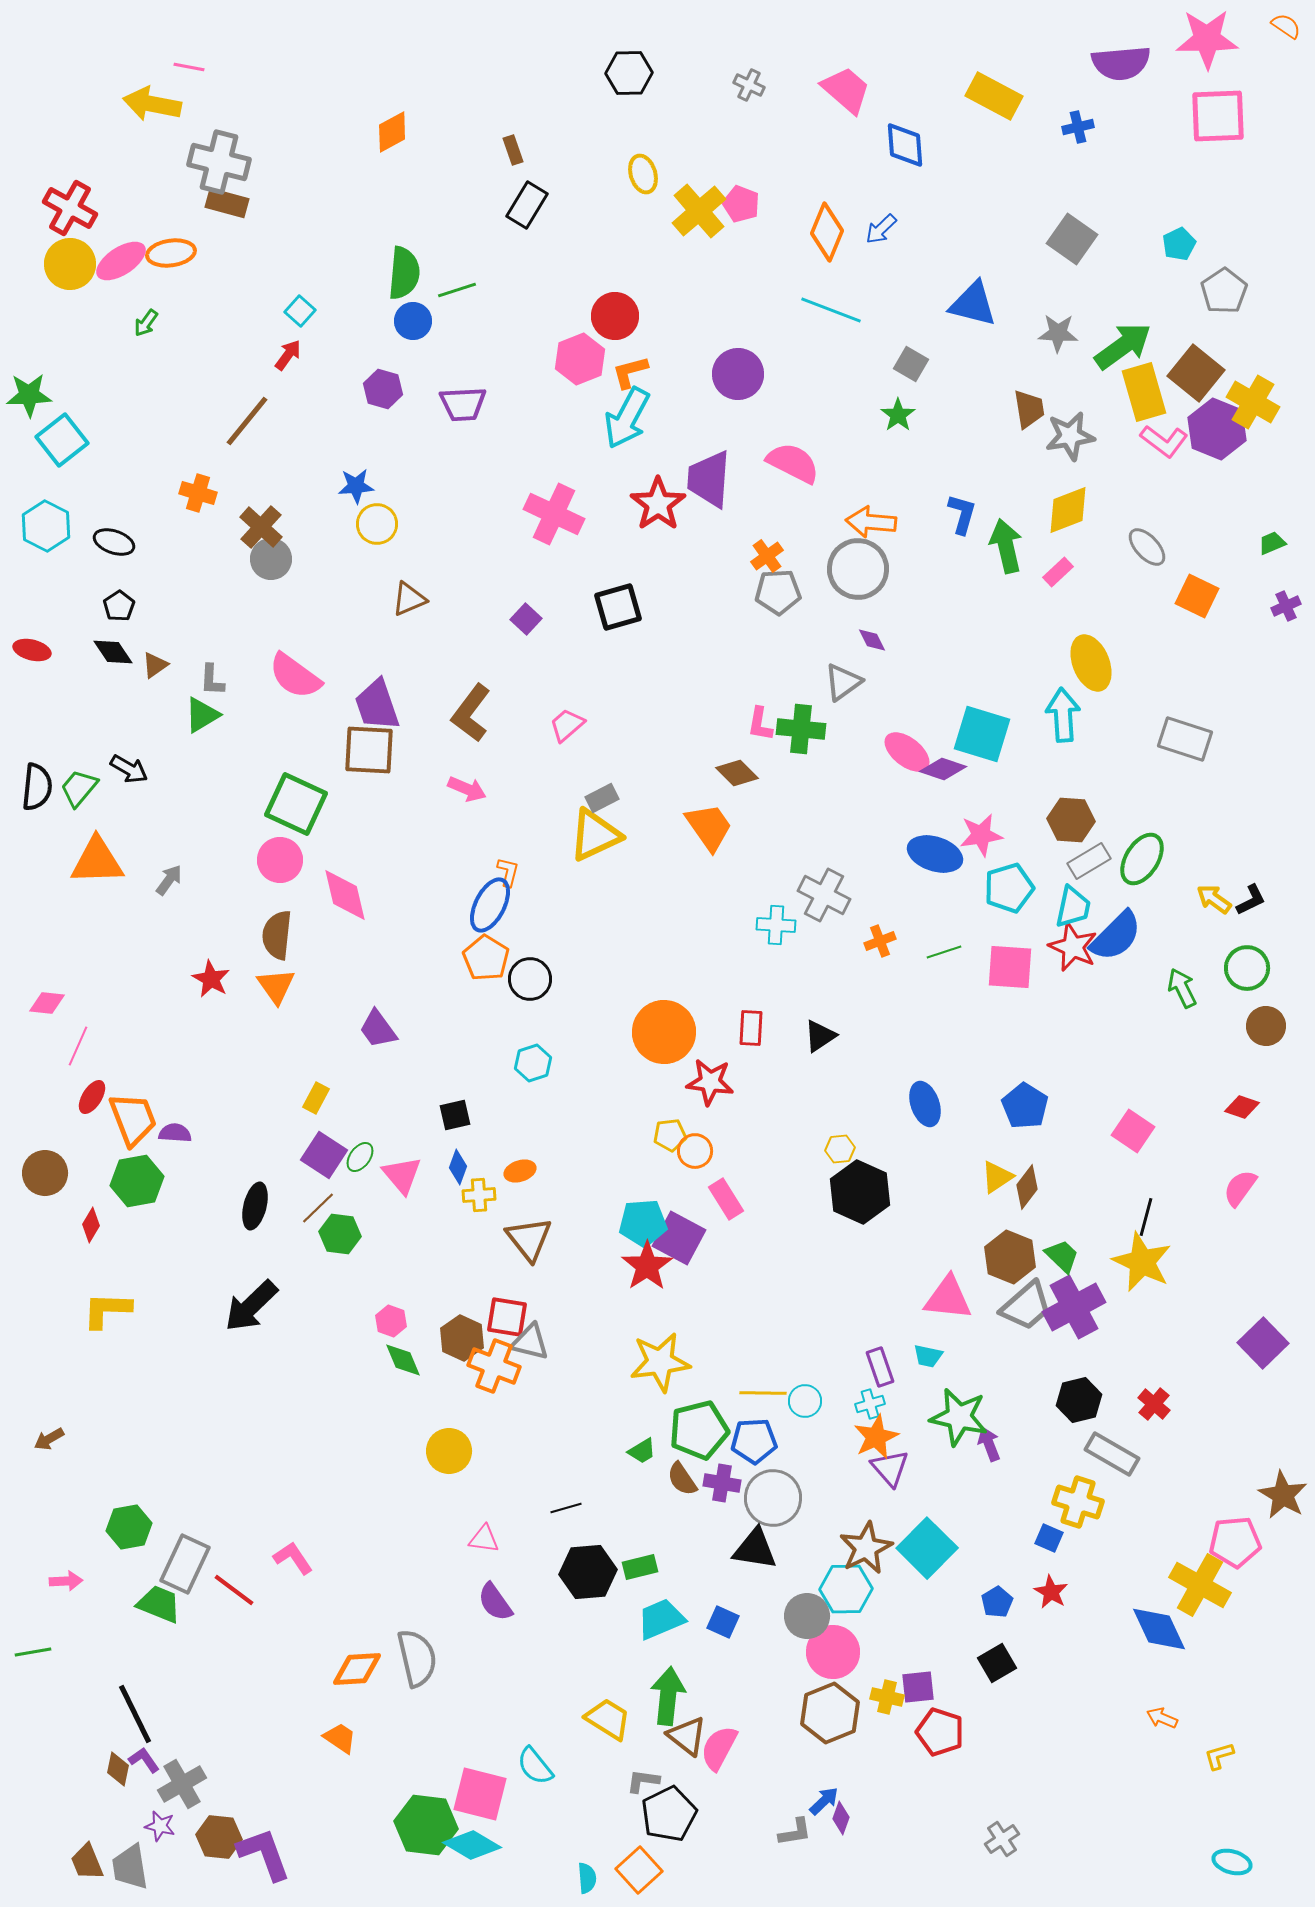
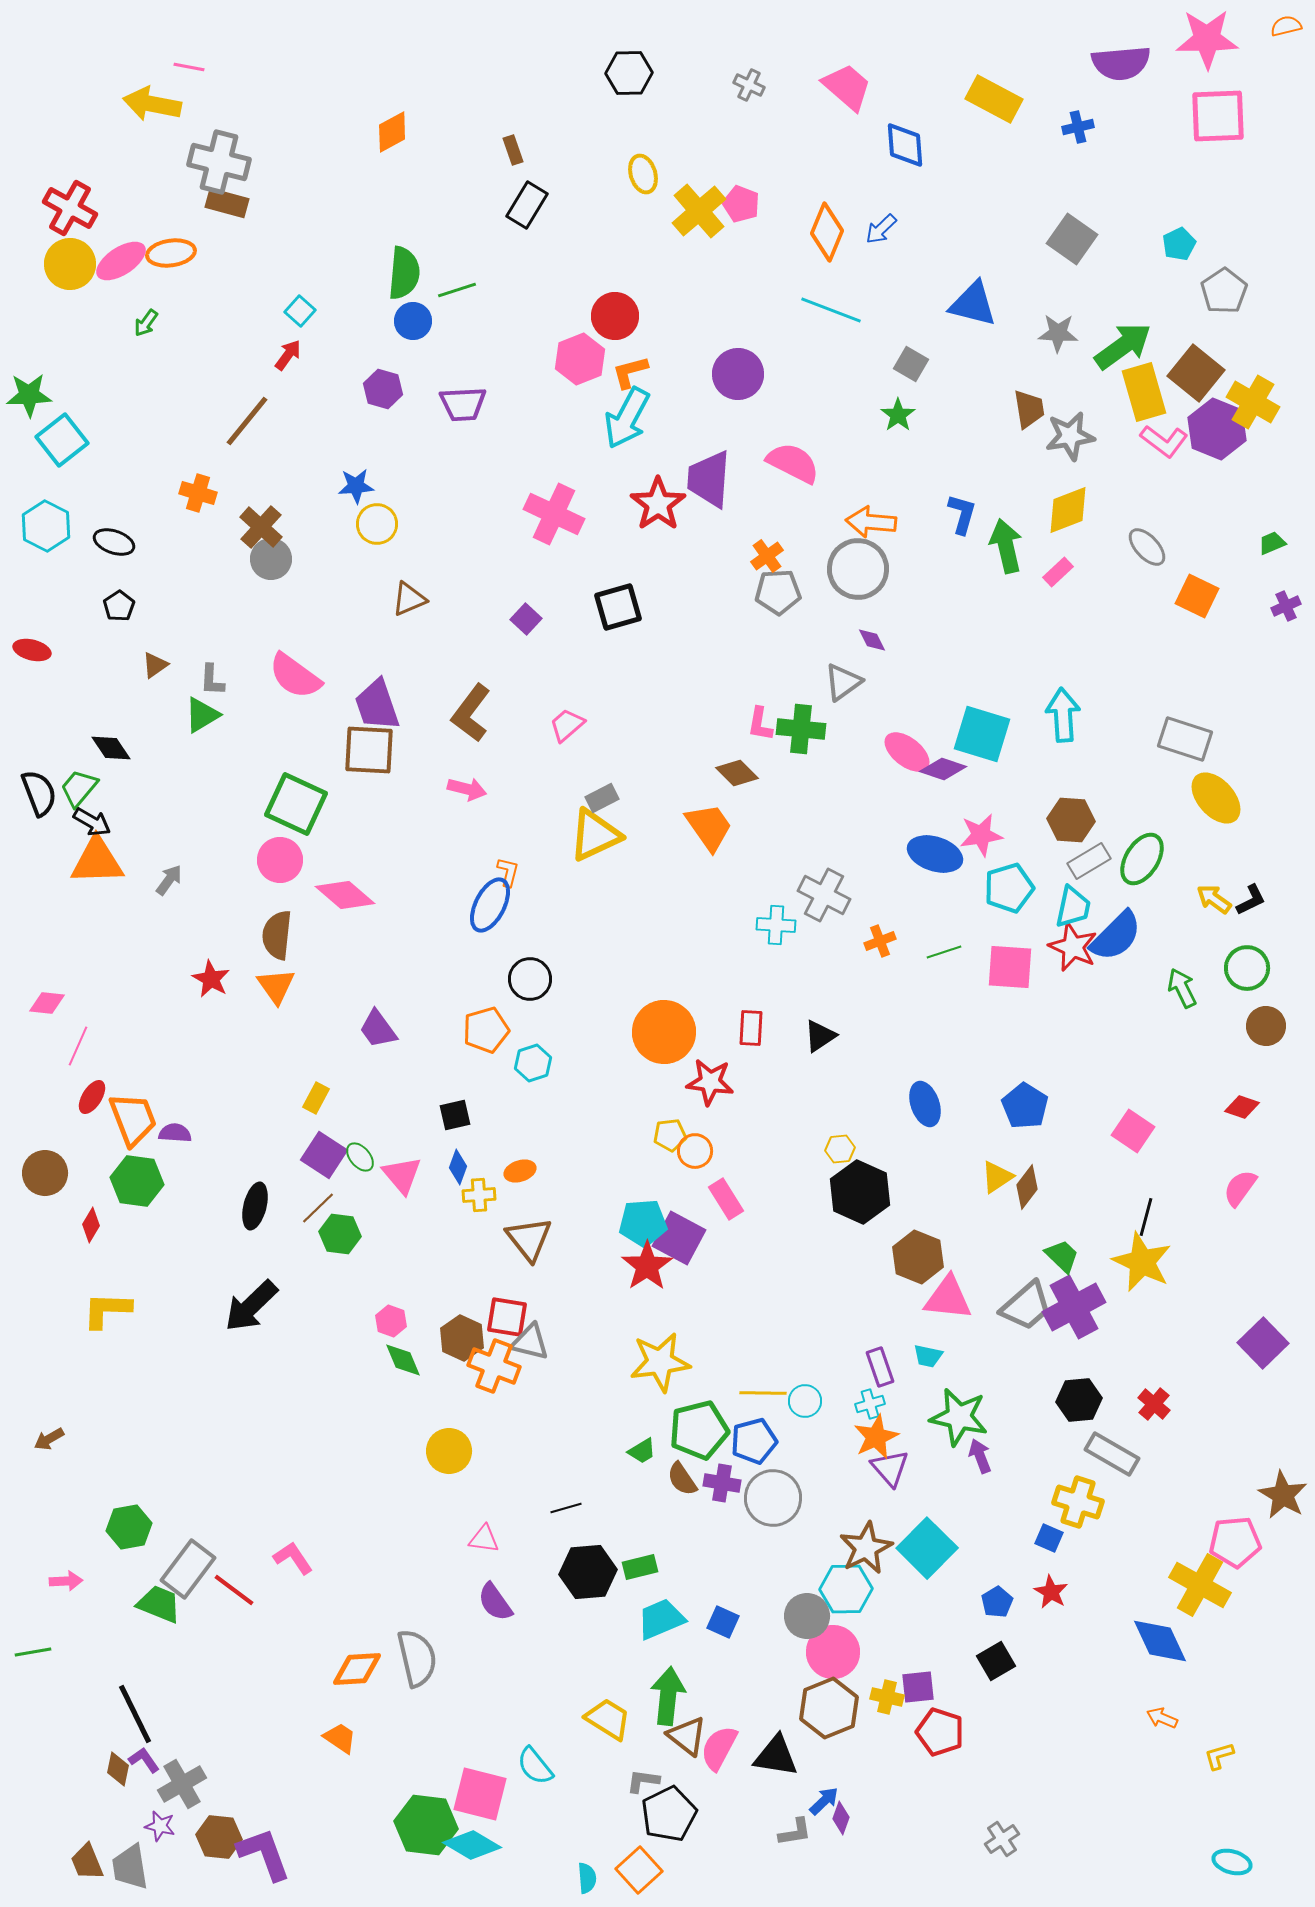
orange semicircle at (1286, 26): rotated 48 degrees counterclockwise
pink trapezoid at (846, 90): moved 1 px right, 3 px up
yellow rectangle at (994, 96): moved 3 px down
black diamond at (113, 652): moved 2 px left, 96 px down
yellow ellipse at (1091, 663): moved 125 px right, 135 px down; rotated 20 degrees counterclockwise
black arrow at (129, 769): moved 37 px left, 53 px down
black semicircle at (37, 787): moved 2 px right, 6 px down; rotated 27 degrees counterclockwise
pink arrow at (467, 789): rotated 9 degrees counterclockwise
pink diamond at (345, 895): rotated 36 degrees counterclockwise
orange pentagon at (486, 958): moved 72 px down; rotated 24 degrees clockwise
green ellipse at (360, 1157): rotated 76 degrees counterclockwise
green hexagon at (137, 1181): rotated 18 degrees clockwise
brown hexagon at (1010, 1257): moved 92 px left
black hexagon at (1079, 1400): rotated 9 degrees clockwise
blue pentagon at (754, 1441): rotated 12 degrees counterclockwise
purple arrow at (989, 1444): moved 9 px left, 12 px down
black triangle at (755, 1549): moved 21 px right, 207 px down
gray rectangle at (185, 1564): moved 3 px right, 5 px down; rotated 12 degrees clockwise
blue diamond at (1159, 1629): moved 1 px right, 12 px down
black square at (997, 1663): moved 1 px left, 2 px up
brown hexagon at (830, 1713): moved 1 px left, 5 px up
